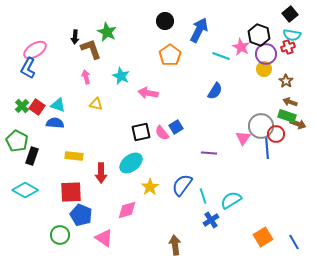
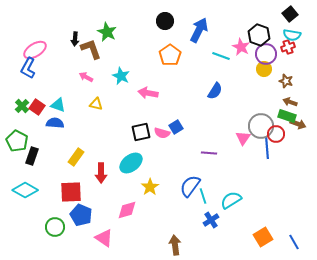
black arrow at (75, 37): moved 2 px down
pink arrow at (86, 77): rotated 48 degrees counterclockwise
brown star at (286, 81): rotated 16 degrees counterclockwise
pink semicircle at (162, 133): rotated 35 degrees counterclockwise
yellow rectangle at (74, 156): moved 2 px right, 1 px down; rotated 60 degrees counterclockwise
blue semicircle at (182, 185): moved 8 px right, 1 px down
green circle at (60, 235): moved 5 px left, 8 px up
